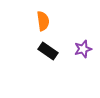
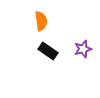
orange semicircle: moved 2 px left
